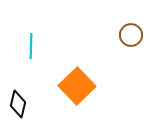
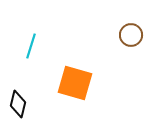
cyan line: rotated 15 degrees clockwise
orange square: moved 2 px left, 3 px up; rotated 30 degrees counterclockwise
